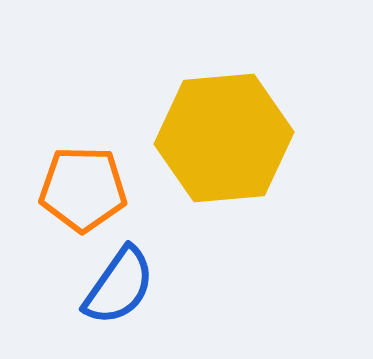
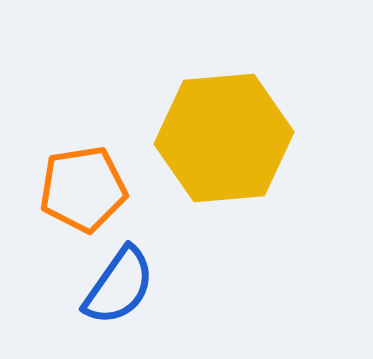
orange pentagon: rotated 10 degrees counterclockwise
